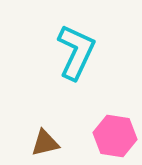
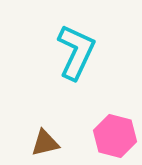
pink hexagon: rotated 6 degrees clockwise
